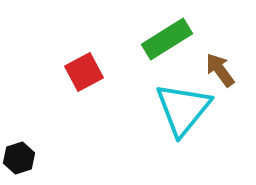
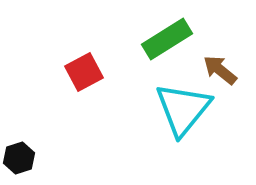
brown arrow: rotated 15 degrees counterclockwise
